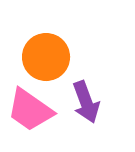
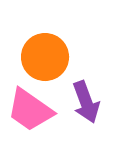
orange circle: moved 1 px left
